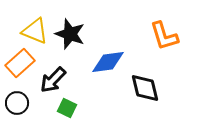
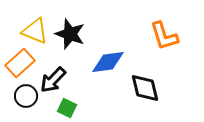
black circle: moved 9 px right, 7 px up
